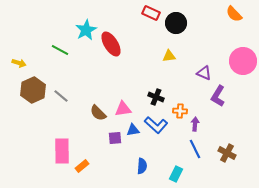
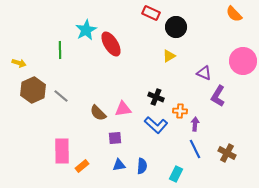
black circle: moved 4 px down
green line: rotated 60 degrees clockwise
yellow triangle: rotated 24 degrees counterclockwise
blue triangle: moved 14 px left, 35 px down
